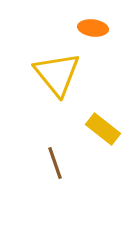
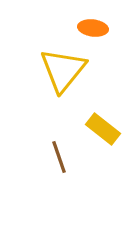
yellow triangle: moved 6 px right, 4 px up; rotated 18 degrees clockwise
brown line: moved 4 px right, 6 px up
